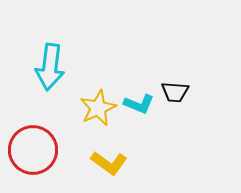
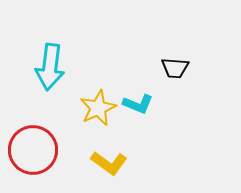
black trapezoid: moved 24 px up
cyan L-shape: moved 1 px left
